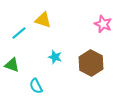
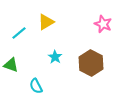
yellow triangle: moved 3 px right, 2 px down; rotated 48 degrees counterclockwise
cyan star: rotated 16 degrees clockwise
green triangle: moved 1 px left
